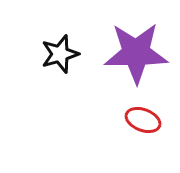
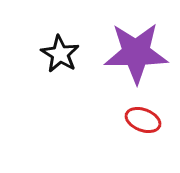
black star: rotated 24 degrees counterclockwise
